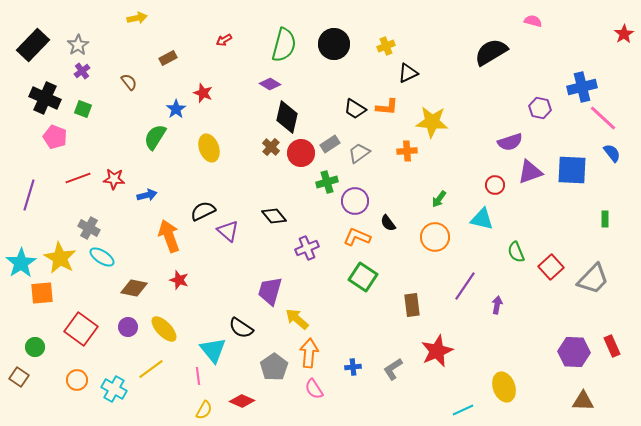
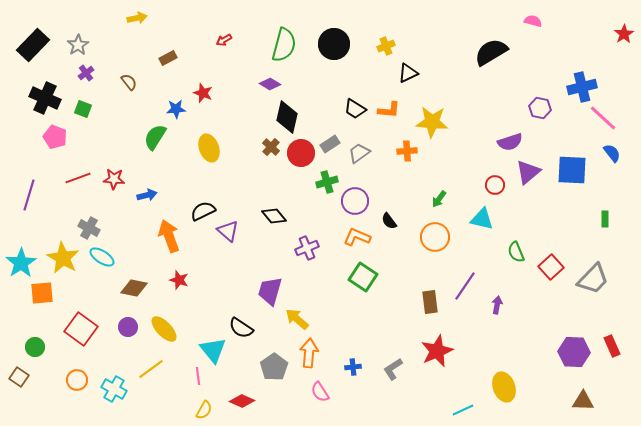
purple cross at (82, 71): moved 4 px right, 2 px down
orange L-shape at (387, 107): moved 2 px right, 3 px down
blue star at (176, 109): rotated 30 degrees clockwise
purple triangle at (530, 172): moved 2 px left; rotated 20 degrees counterclockwise
black semicircle at (388, 223): moved 1 px right, 2 px up
yellow star at (60, 258): moved 3 px right
brown rectangle at (412, 305): moved 18 px right, 3 px up
pink semicircle at (314, 389): moved 6 px right, 3 px down
